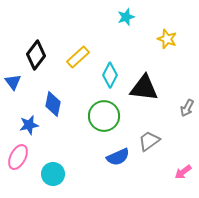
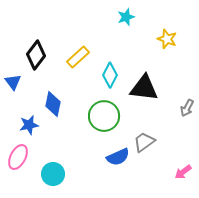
gray trapezoid: moved 5 px left, 1 px down
